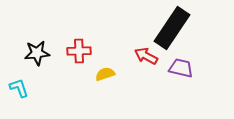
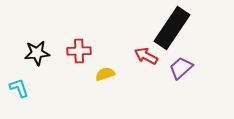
purple trapezoid: rotated 55 degrees counterclockwise
